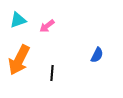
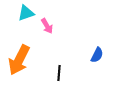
cyan triangle: moved 8 px right, 7 px up
pink arrow: rotated 84 degrees counterclockwise
black line: moved 7 px right
